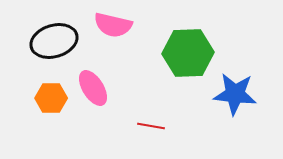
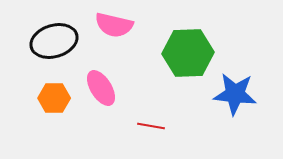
pink semicircle: moved 1 px right
pink ellipse: moved 8 px right
orange hexagon: moved 3 px right
